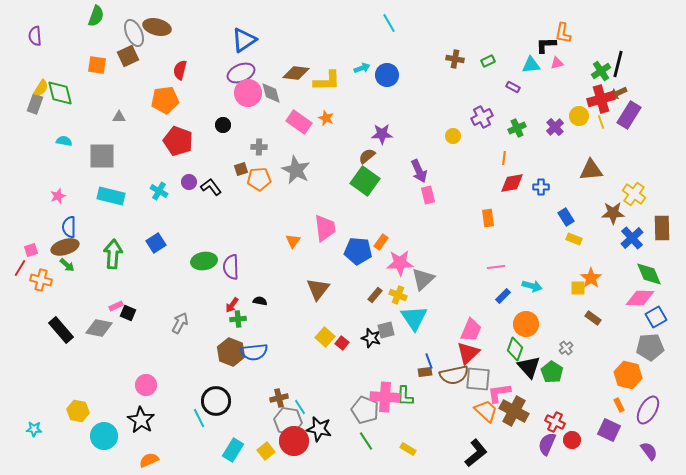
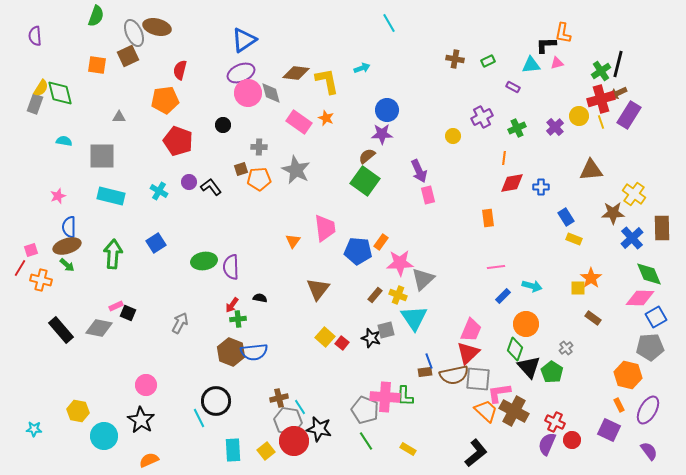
blue circle at (387, 75): moved 35 px down
yellow L-shape at (327, 81): rotated 100 degrees counterclockwise
brown ellipse at (65, 247): moved 2 px right, 1 px up
black semicircle at (260, 301): moved 3 px up
cyan rectangle at (233, 450): rotated 35 degrees counterclockwise
